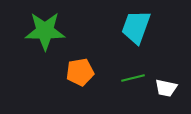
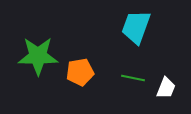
green star: moved 7 px left, 25 px down
green line: rotated 25 degrees clockwise
white trapezoid: rotated 80 degrees counterclockwise
